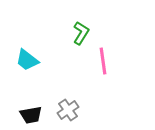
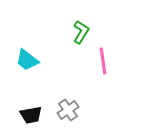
green L-shape: moved 1 px up
